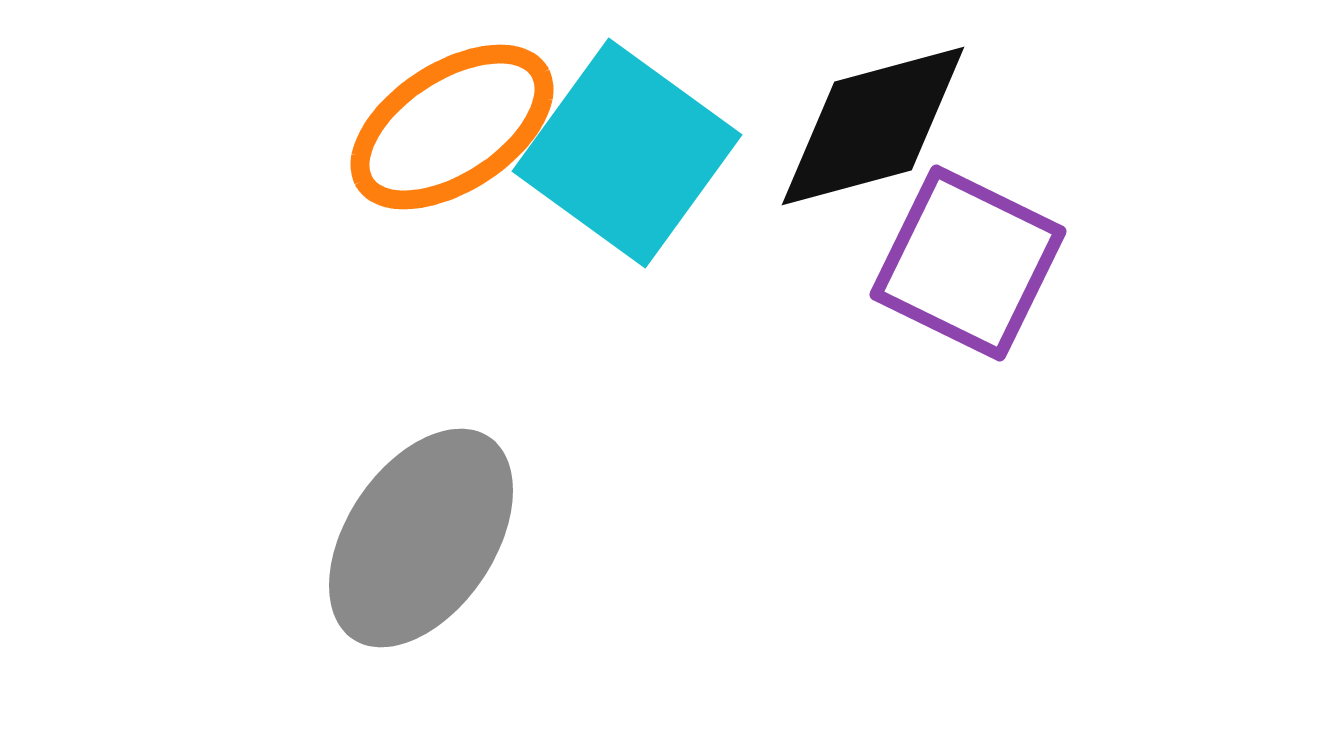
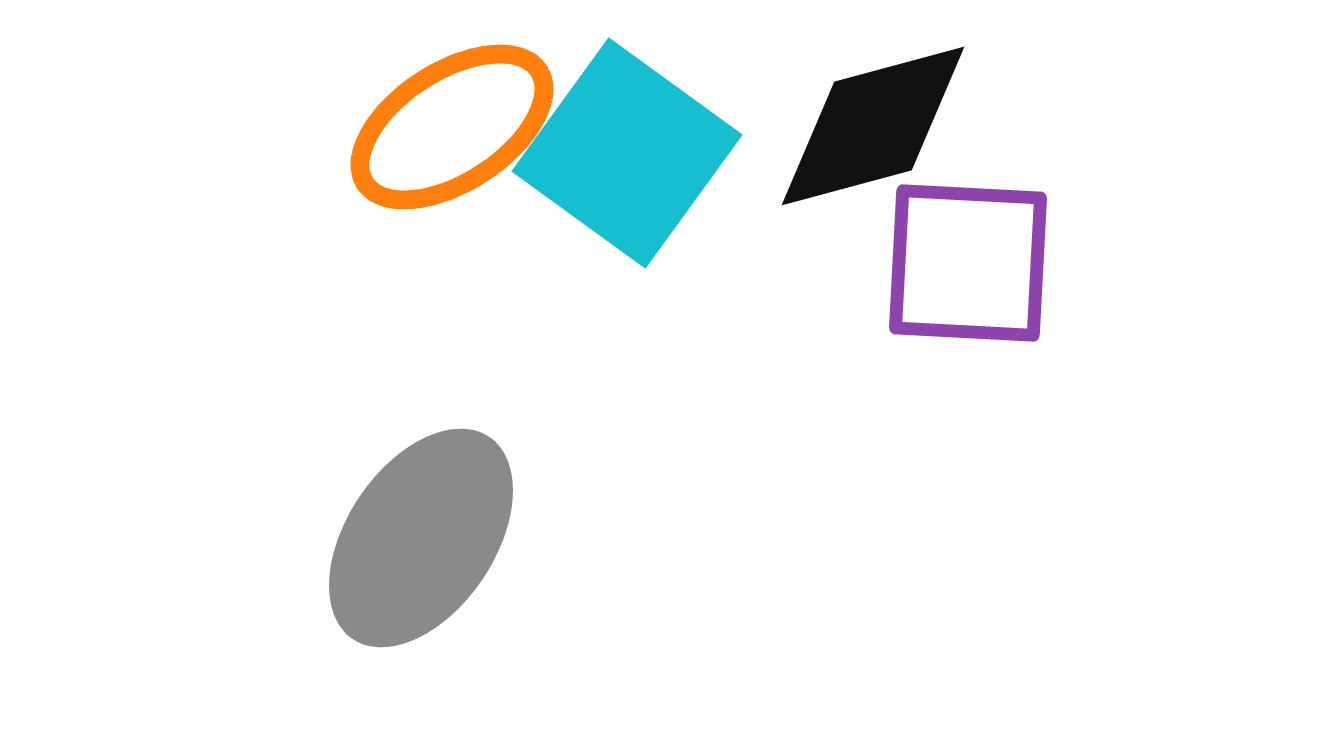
purple square: rotated 23 degrees counterclockwise
